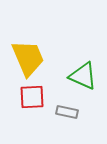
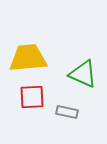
yellow trapezoid: rotated 72 degrees counterclockwise
green triangle: moved 2 px up
